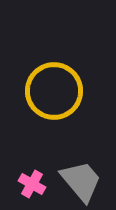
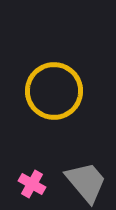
gray trapezoid: moved 5 px right, 1 px down
